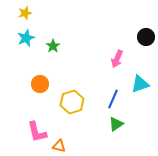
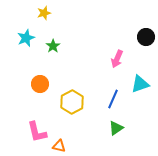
yellow star: moved 19 px right
yellow hexagon: rotated 10 degrees counterclockwise
green triangle: moved 4 px down
